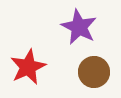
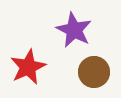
purple star: moved 5 px left, 3 px down
